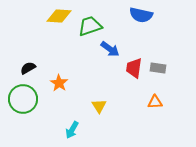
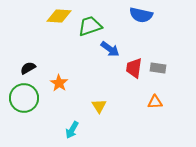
green circle: moved 1 px right, 1 px up
